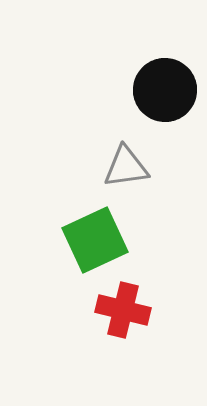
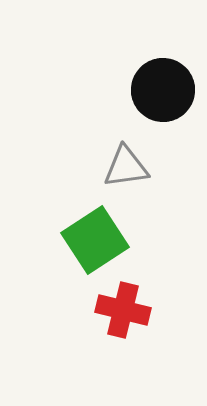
black circle: moved 2 px left
green square: rotated 8 degrees counterclockwise
